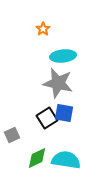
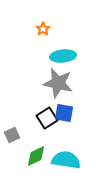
green diamond: moved 1 px left, 2 px up
